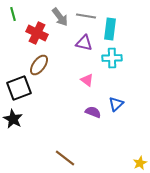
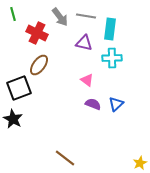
purple semicircle: moved 8 px up
